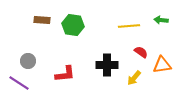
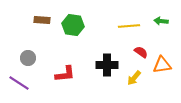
green arrow: moved 1 px down
gray circle: moved 3 px up
